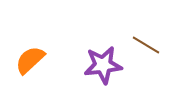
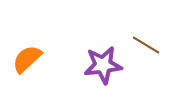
orange semicircle: moved 3 px left, 1 px up
